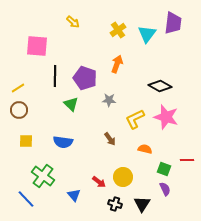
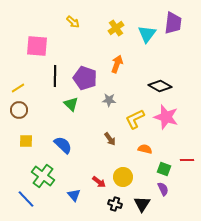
yellow cross: moved 2 px left, 2 px up
blue semicircle: moved 3 px down; rotated 144 degrees counterclockwise
purple semicircle: moved 2 px left
